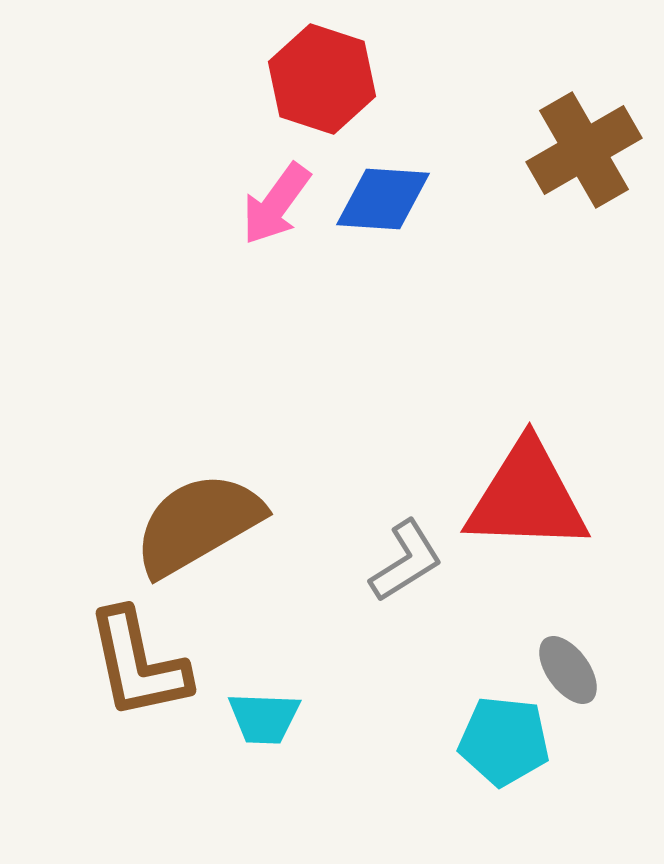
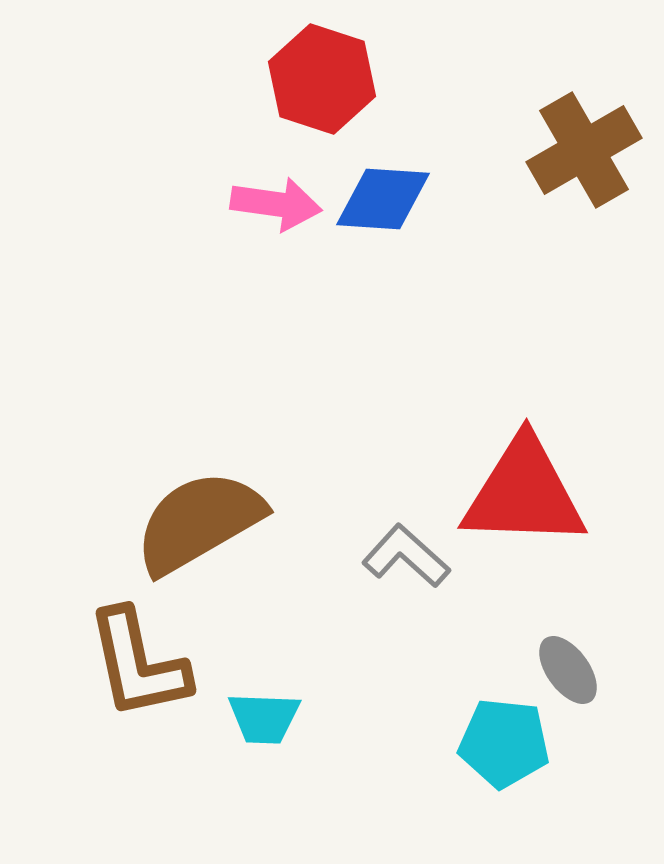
pink arrow: rotated 118 degrees counterclockwise
red triangle: moved 3 px left, 4 px up
brown semicircle: moved 1 px right, 2 px up
gray L-shape: moved 5 px up; rotated 106 degrees counterclockwise
cyan pentagon: moved 2 px down
